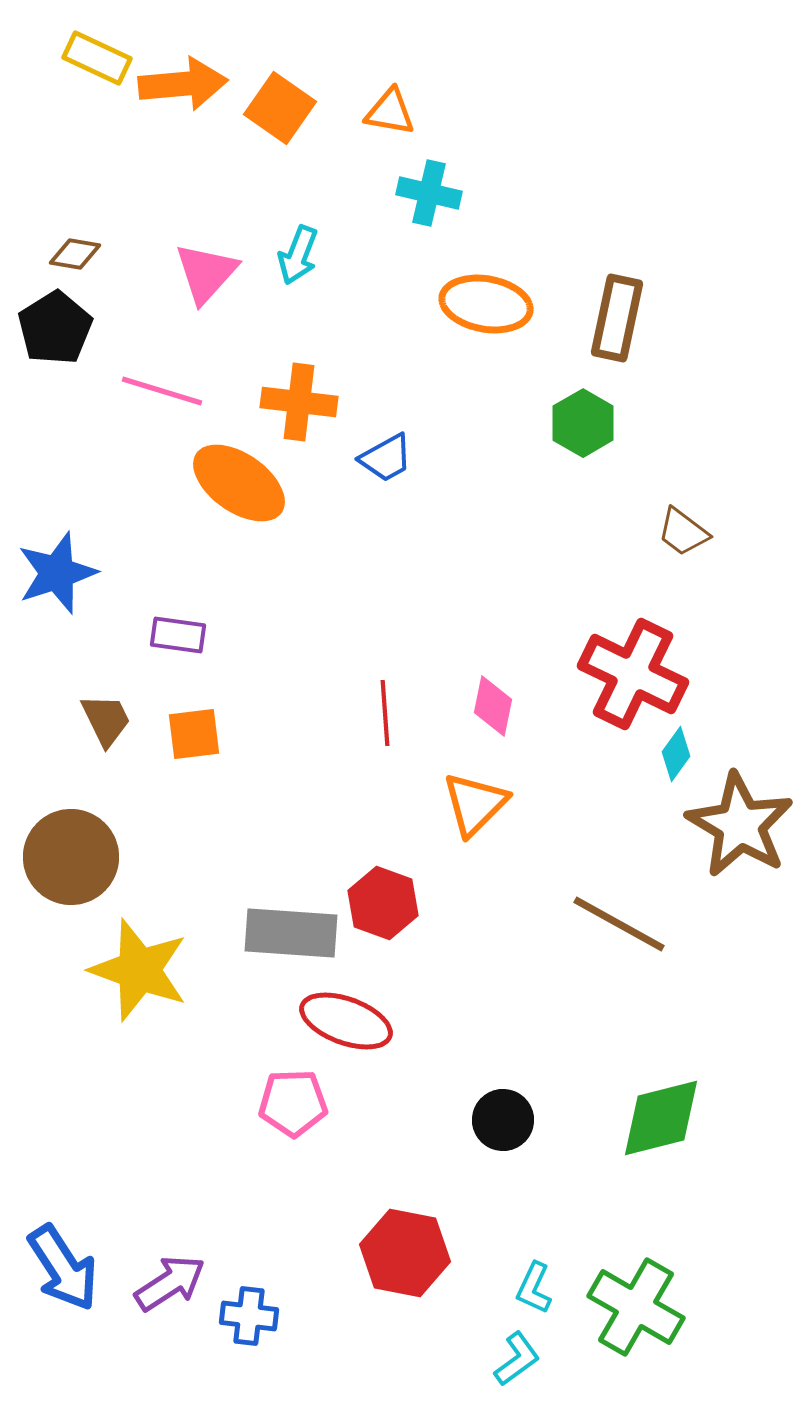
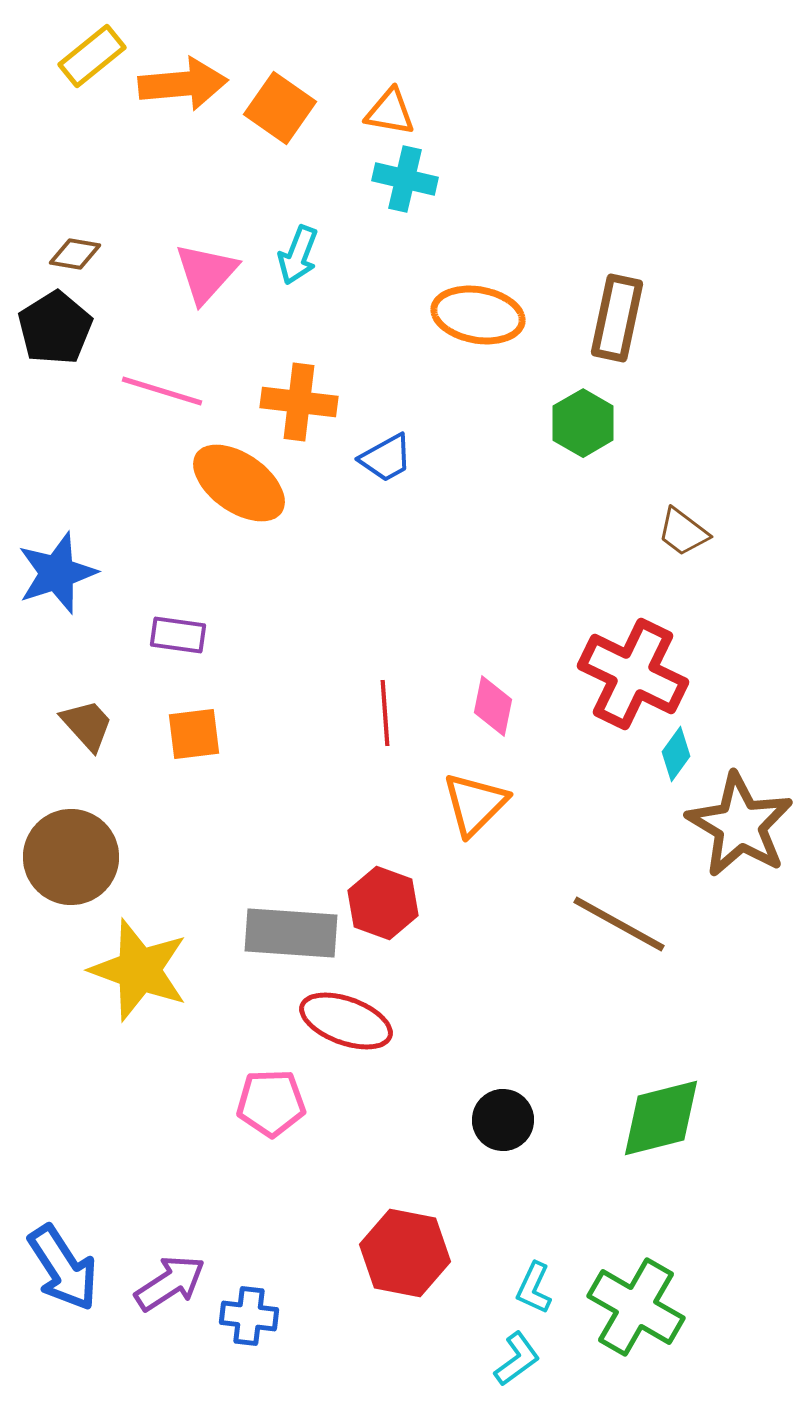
yellow rectangle at (97, 58): moved 5 px left, 2 px up; rotated 64 degrees counterclockwise
cyan cross at (429, 193): moved 24 px left, 14 px up
orange ellipse at (486, 304): moved 8 px left, 11 px down
brown trapezoid at (106, 720): moved 19 px left, 5 px down; rotated 16 degrees counterclockwise
pink pentagon at (293, 1103): moved 22 px left
